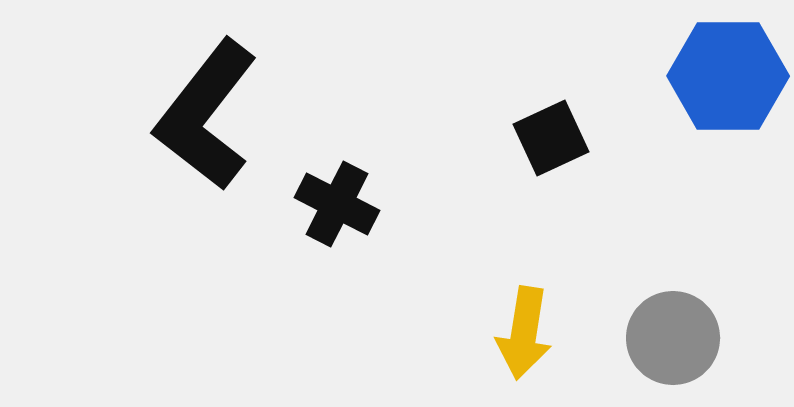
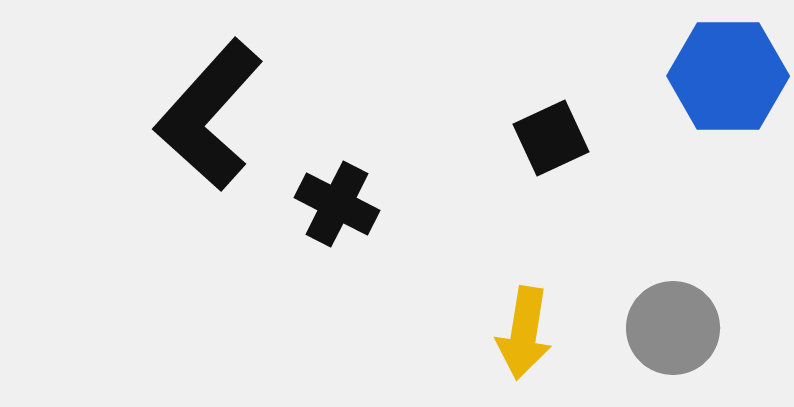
black L-shape: moved 3 px right; rotated 4 degrees clockwise
gray circle: moved 10 px up
